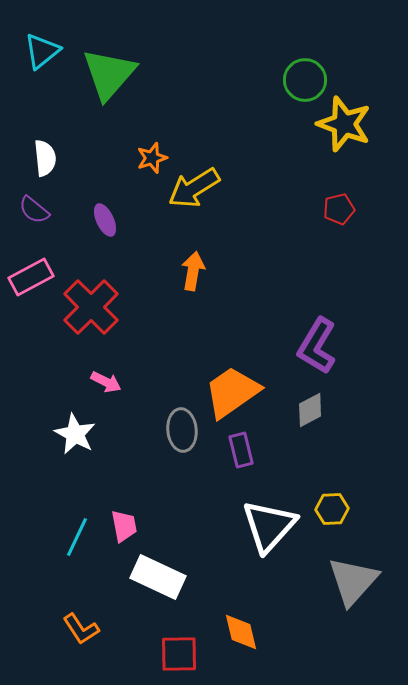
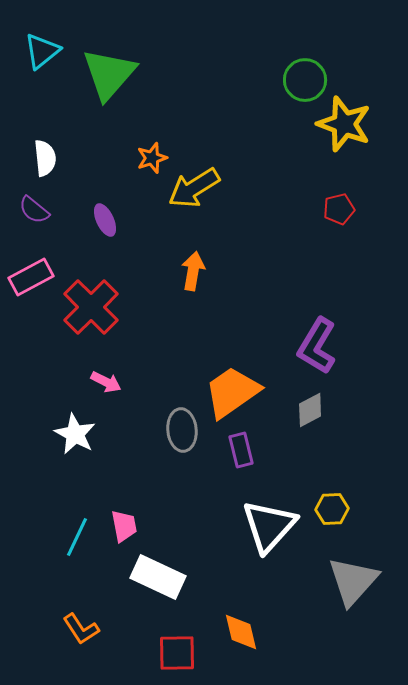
red square: moved 2 px left, 1 px up
